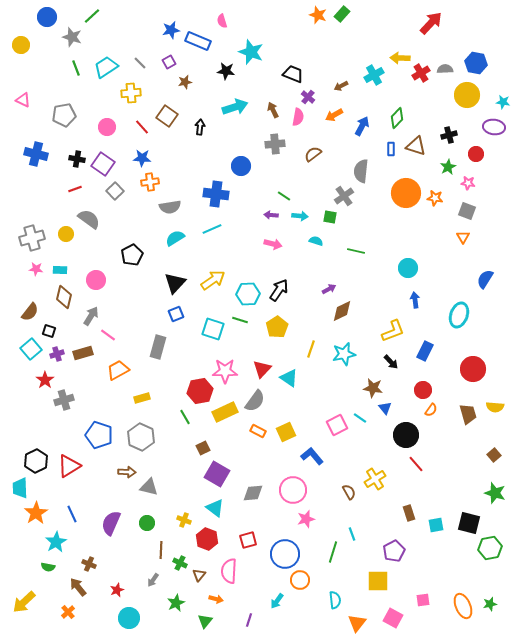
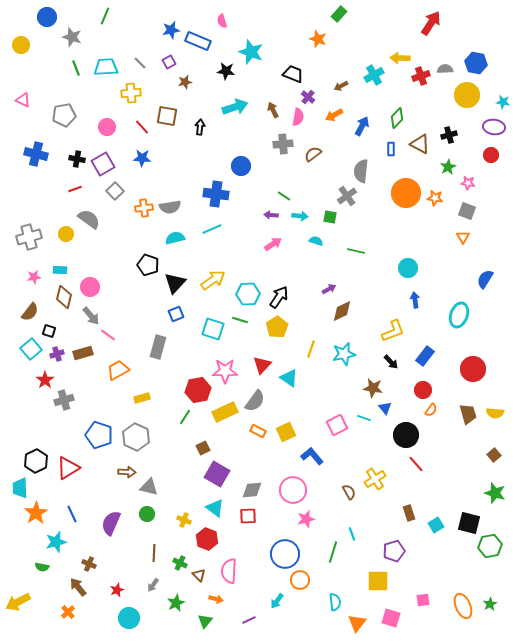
green rectangle at (342, 14): moved 3 px left
orange star at (318, 15): moved 24 px down
green line at (92, 16): moved 13 px right; rotated 24 degrees counterclockwise
red arrow at (431, 23): rotated 10 degrees counterclockwise
cyan trapezoid at (106, 67): rotated 30 degrees clockwise
red cross at (421, 73): moved 3 px down; rotated 12 degrees clockwise
brown square at (167, 116): rotated 25 degrees counterclockwise
gray cross at (275, 144): moved 8 px right
brown triangle at (416, 146): moved 4 px right, 2 px up; rotated 10 degrees clockwise
red circle at (476, 154): moved 15 px right, 1 px down
purple square at (103, 164): rotated 25 degrees clockwise
orange cross at (150, 182): moved 6 px left, 26 px down
gray cross at (344, 196): moved 3 px right
gray cross at (32, 238): moved 3 px left, 1 px up
cyan semicircle at (175, 238): rotated 18 degrees clockwise
pink arrow at (273, 244): rotated 48 degrees counterclockwise
black pentagon at (132, 255): moved 16 px right, 10 px down; rotated 25 degrees counterclockwise
pink star at (36, 269): moved 2 px left, 8 px down; rotated 16 degrees counterclockwise
pink circle at (96, 280): moved 6 px left, 7 px down
black arrow at (279, 290): moved 7 px down
gray arrow at (91, 316): rotated 108 degrees clockwise
blue rectangle at (425, 351): moved 5 px down; rotated 12 degrees clockwise
red triangle at (262, 369): moved 4 px up
red hexagon at (200, 391): moved 2 px left, 1 px up
yellow semicircle at (495, 407): moved 6 px down
green line at (185, 417): rotated 63 degrees clockwise
cyan line at (360, 418): moved 4 px right; rotated 16 degrees counterclockwise
gray hexagon at (141, 437): moved 5 px left
red triangle at (69, 466): moved 1 px left, 2 px down
gray diamond at (253, 493): moved 1 px left, 3 px up
green circle at (147, 523): moved 9 px up
cyan square at (436, 525): rotated 21 degrees counterclockwise
red square at (248, 540): moved 24 px up; rotated 12 degrees clockwise
cyan star at (56, 542): rotated 15 degrees clockwise
green hexagon at (490, 548): moved 2 px up
brown line at (161, 550): moved 7 px left, 3 px down
purple pentagon at (394, 551): rotated 10 degrees clockwise
green semicircle at (48, 567): moved 6 px left
brown triangle at (199, 575): rotated 24 degrees counterclockwise
gray arrow at (153, 580): moved 5 px down
cyan semicircle at (335, 600): moved 2 px down
yellow arrow at (24, 602): moved 6 px left; rotated 15 degrees clockwise
green star at (490, 604): rotated 16 degrees counterclockwise
pink square at (393, 618): moved 2 px left; rotated 12 degrees counterclockwise
purple line at (249, 620): rotated 48 degrees clockwise
